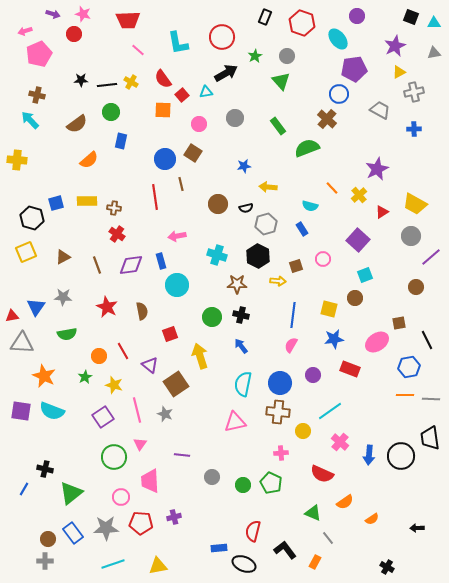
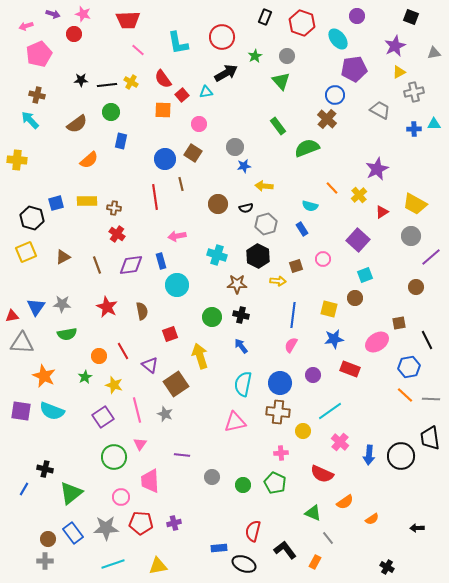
cyan triangle at (434, 23): moved 101 px down
pink arrow at (25, 31): moved 1 px right, 5 px up
blue circle at (339, 94): moved 4 px left, 1 px down
gray circle at (235, 118): moved 29 px down
yellow arrow at (268, 187): moved 4 px left, 1 px up
gray star at (63, 297): moved 1 px left, 7 px down
orange line at (405, 395): rotated 42 degrees clockwise
green pentagon at (271, 483): moved 4 px right
purple cross at (174, 517): moved 6 px down
